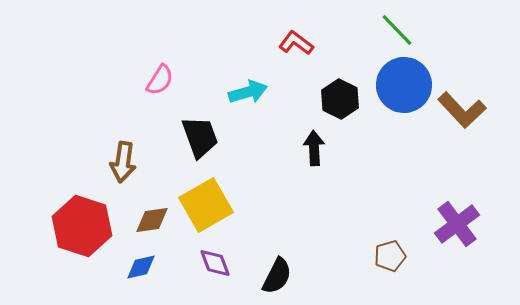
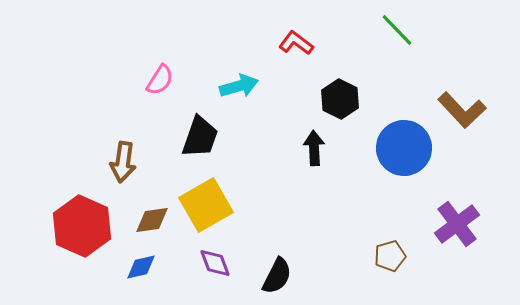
blue circle: moved 63 px down
cyan arrow: moved 9 px left, 6 px up
black trapezoid: rotated 39 degrees clockwise
red hexagon: rotated 6 degrees clockwise
